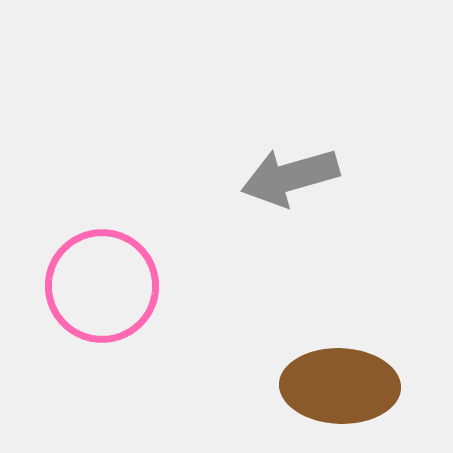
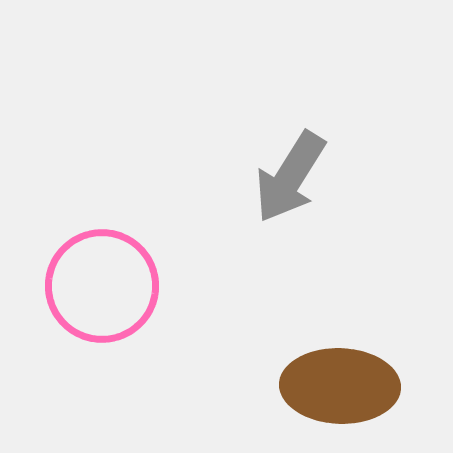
gray arrow: rotated 42 degrees counterclockwise
